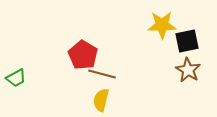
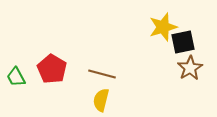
yellow star: moved 1 px right, 2 px down; rotated 16 degrees counterclockwise
black square: moved 4 px left, 1 px down
red pentagon: moved 31 px left, 14 px down
brown star: moved 2 px right, 2 px up; rotated 10 degrees clockwise
green trapezoid: moved 1 px up; rotated 90 degrees clockwise
